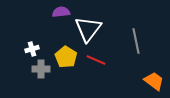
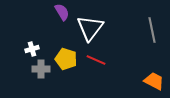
purple semicircle: moved 1 px right; rotated 66 degrees clockwise
white triangle: moved 2 px right, 1 px up
gray line: moved 16 px right, 11 px up
yellow pentagon: moved 2 px down; rotated 15 degrees counterclockwise
orange trapezoid: rotated 10 degrees counterclockwise
